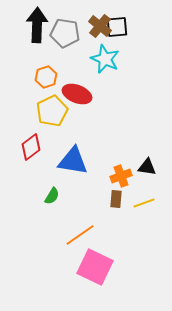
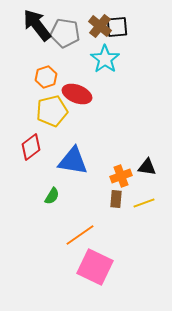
black arrow: rotated 40 degrees counterclockwise
cyan star: rotated 12 degrees clockwise
yellow pentagon: rotated 12 degrees clockwise
